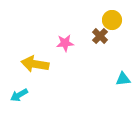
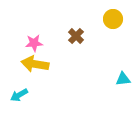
yellow circle: moved 1 px right, 1 px up
brown cross: moved 24 px left
pink star: moved 31 px left
